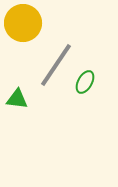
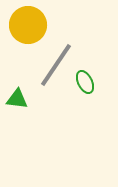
yellow circle: moved 5 px right, 2 px down
green ellipse: rotated 55 degrees counterclockwise
